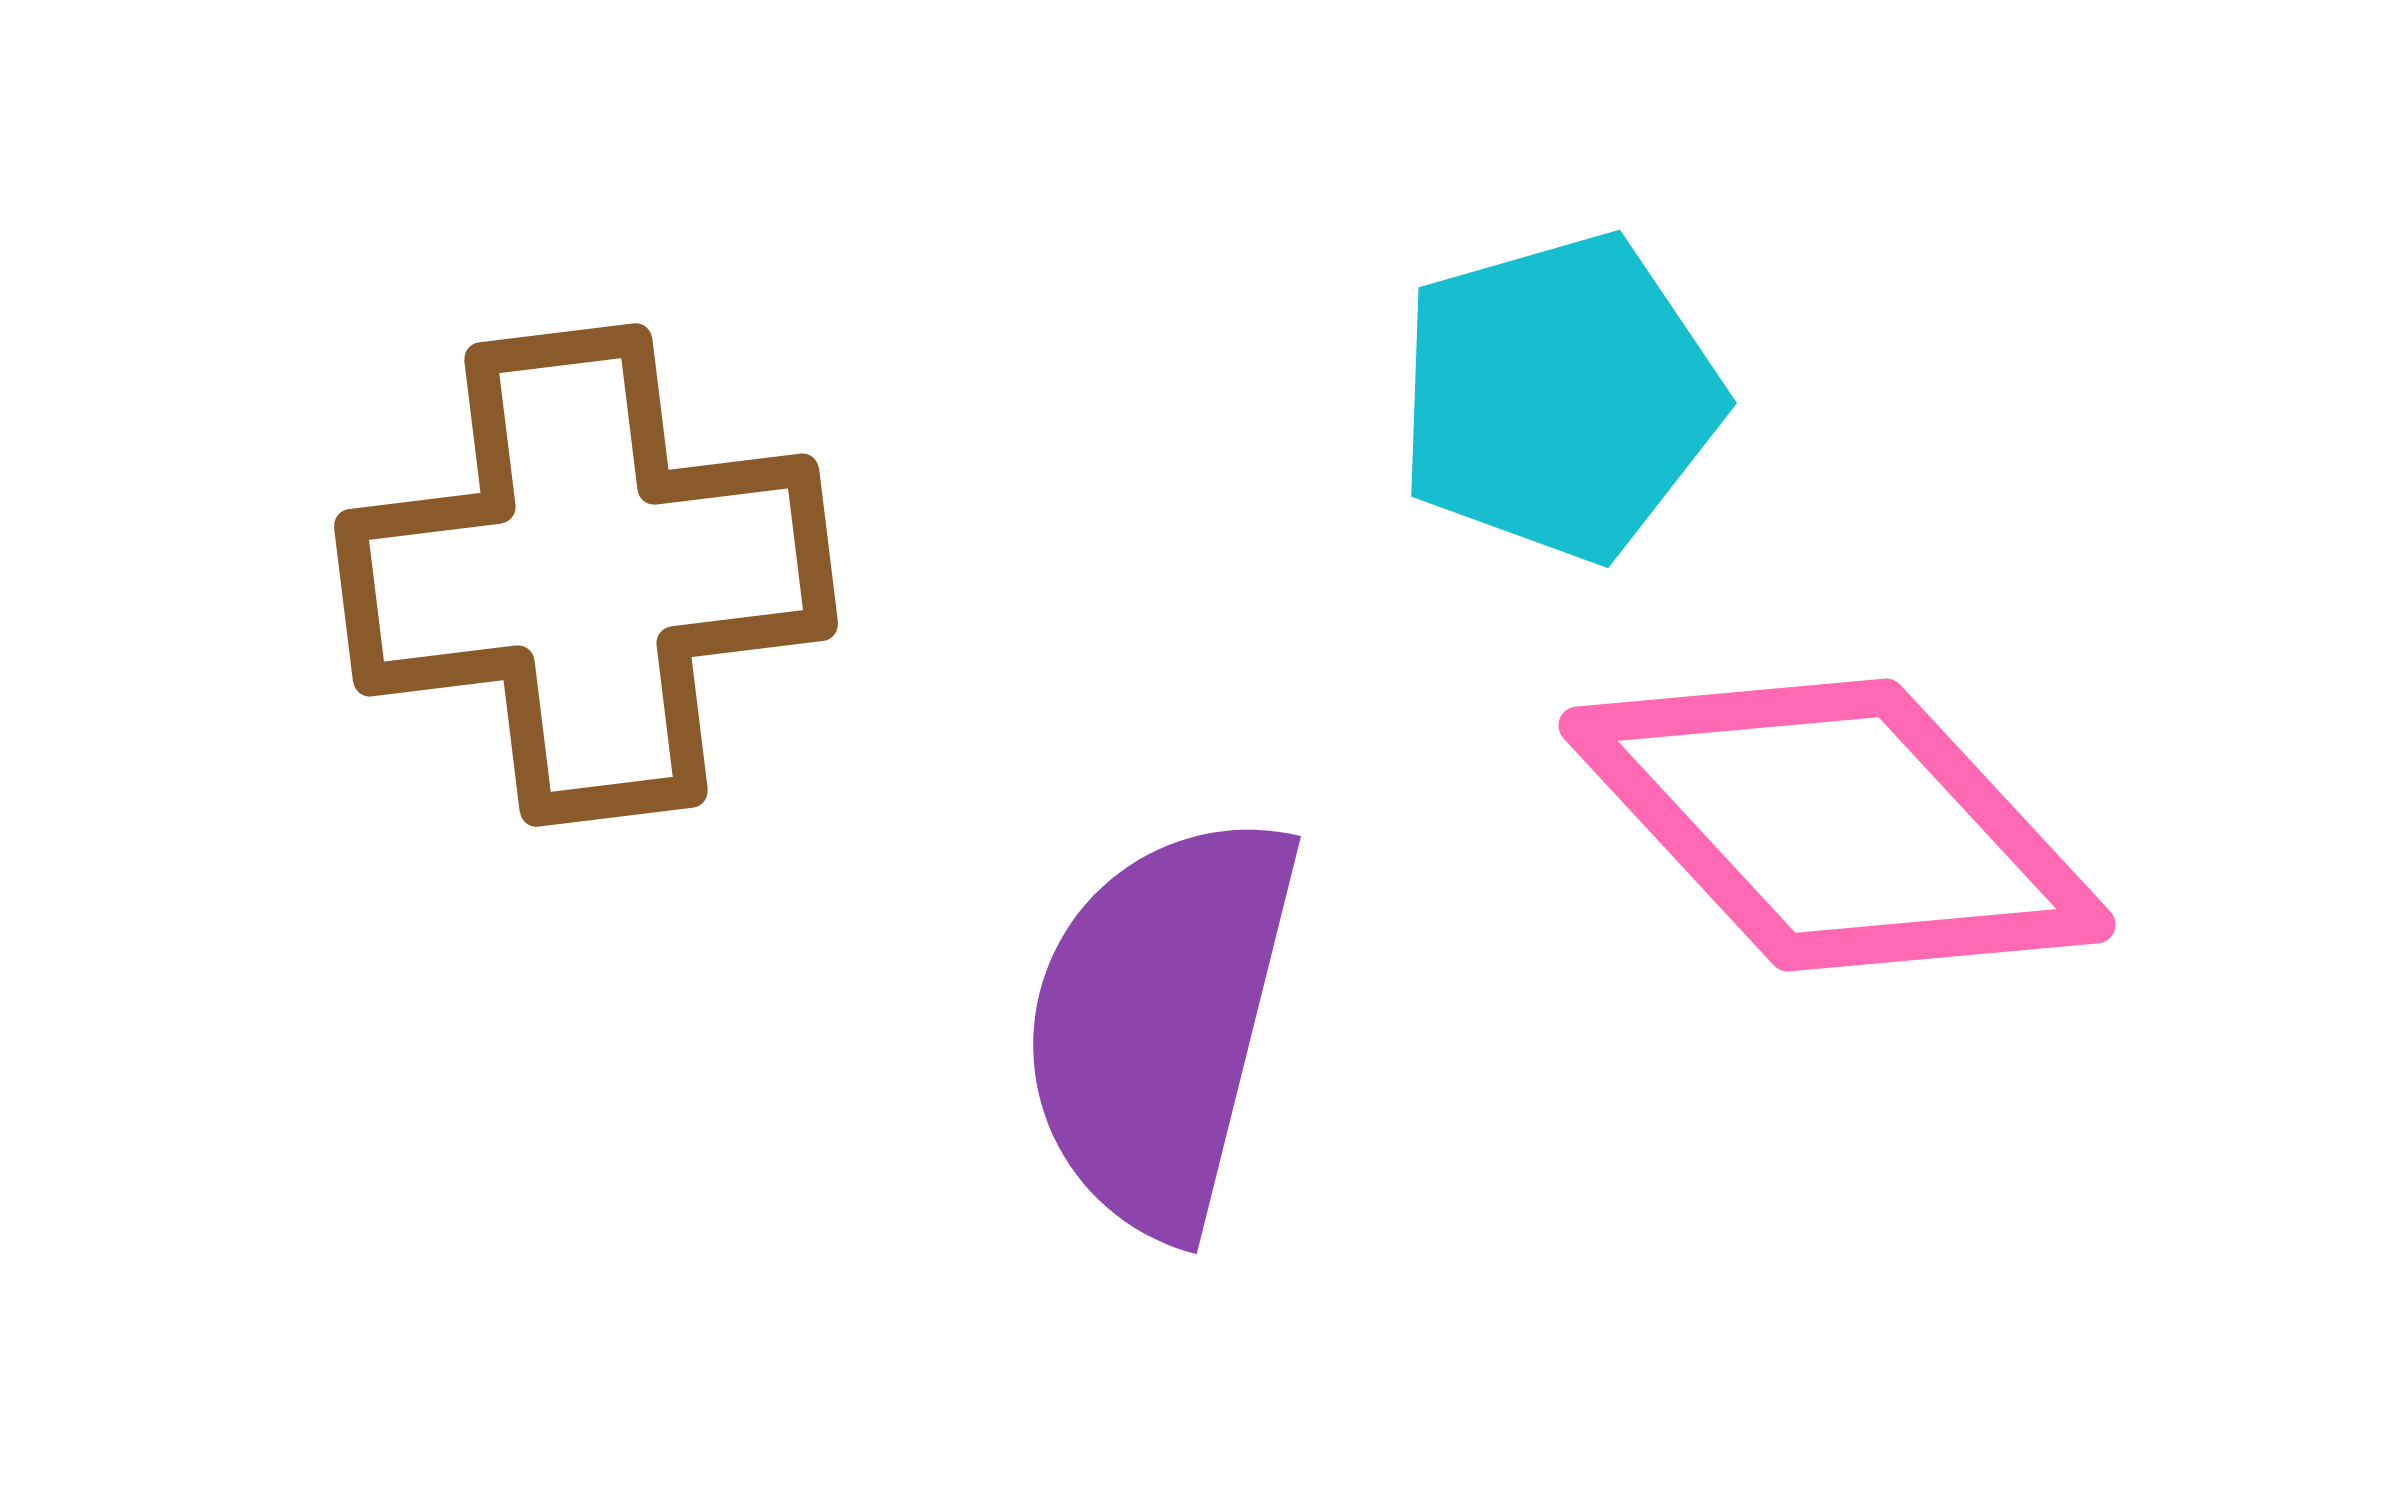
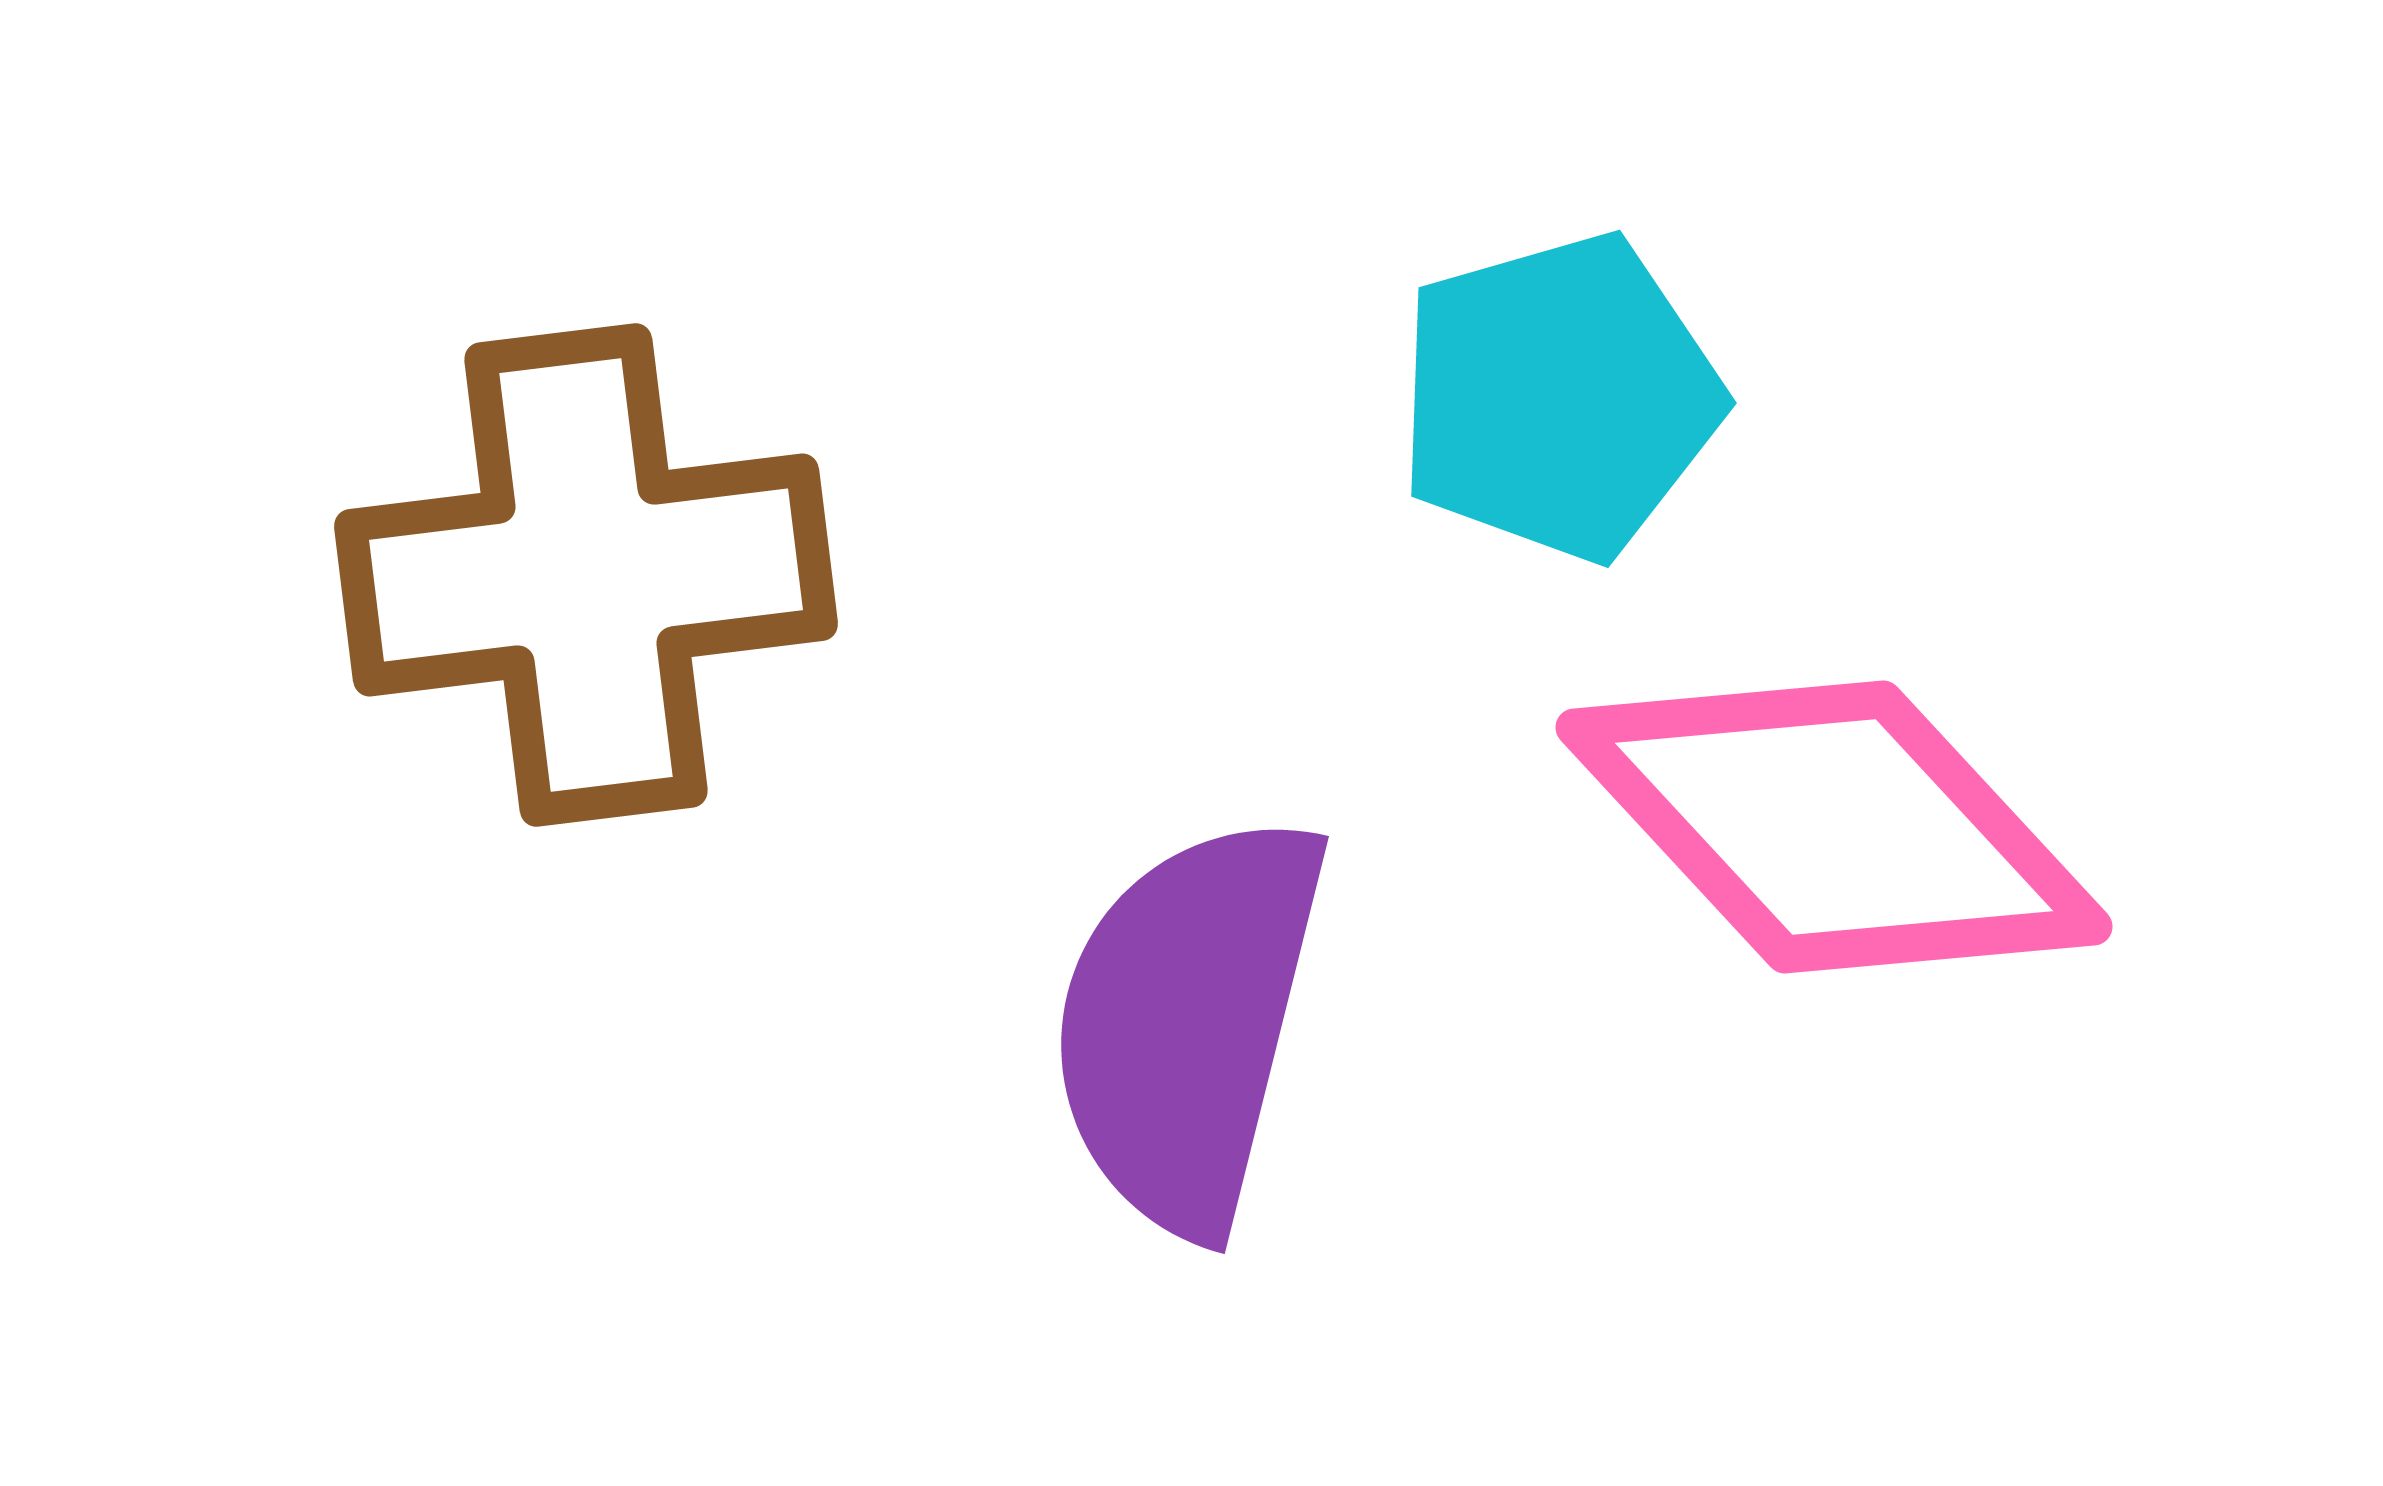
pink diamond: moved 3 px left, 2 px down
purple semicircle: moved 28 px right
